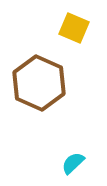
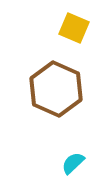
brown hexagon: moved 17 px right, 6 px down
